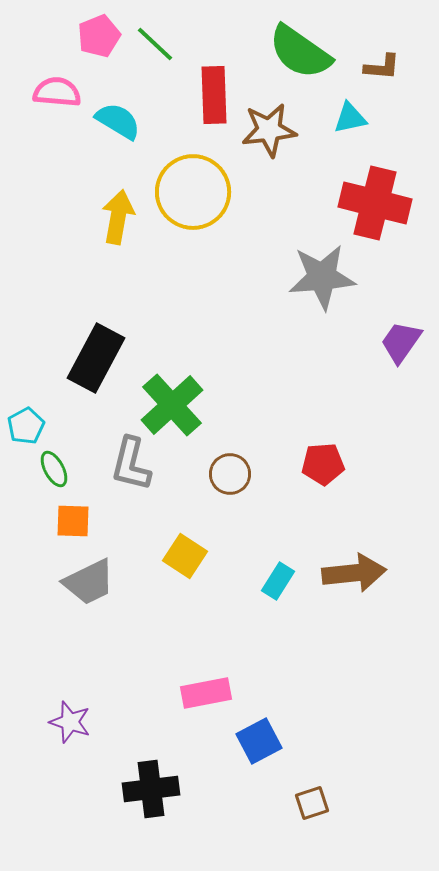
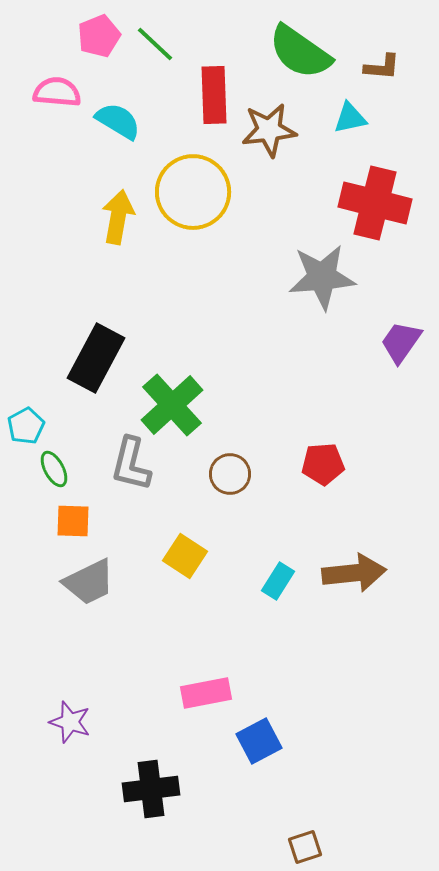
brown square: moved 7 px left, 44 px down
